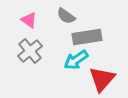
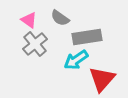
gray semicircle: moved 6 px left, 2 px down
gray cross: moved 5 px right, 7 px up
